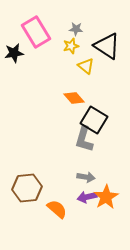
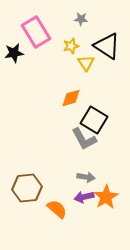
gray star: moved 5 px right, 10 px up
yellow triangle: moved 3 px up; rotated 18 degrees clockwise
orange diamond: moved 3 px left; rotated 65 degrees counterclockwise
gray L-shape: rotated 44 degrees counterclockwise
purple arrow: moved 3 px left
